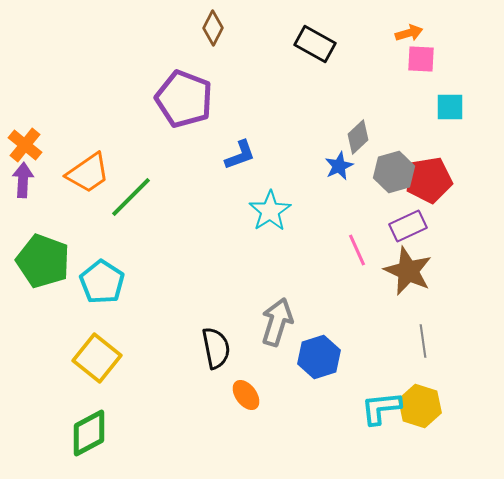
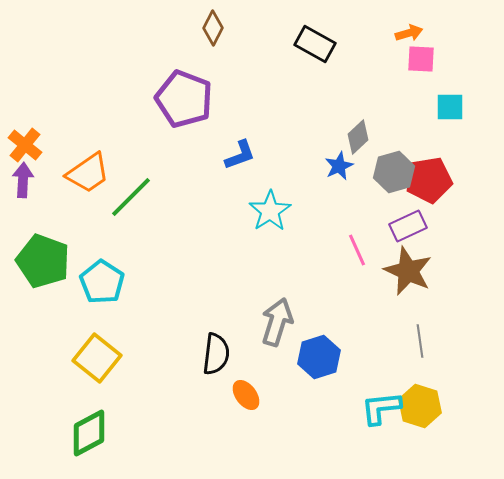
gray line: moved 3 px left
black semicircle: moved 6 px down; rotated 18 degrees clockwise
